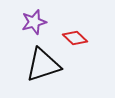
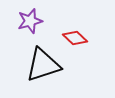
purple star: moved 4 px left, 1 px up
